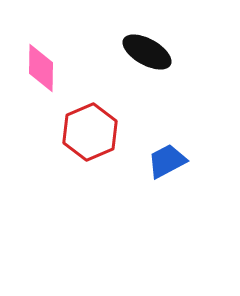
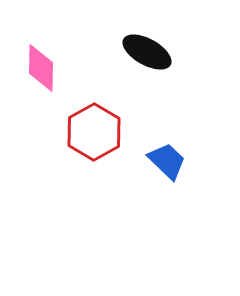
red hexagon: moved 4 px right; rotated 6 degrees counterclockwise
blue trapezoid: rotated 72 degrees clockwise
